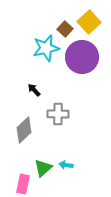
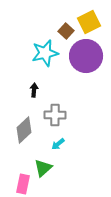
yellow square: rotated 15 degrees clockwise
brown square: moved 1 px right, 2 px down
cyan star: moved 1 px left, 5 px down
purple circle: moved 4 px right, 1 px up
black arrow: rotated 48 degrees clockwise
gray cross: moved 3 px left, 1 px down
cyan arrow: moved 8 px left, 21 px up; rotated 48 degrees counterclockwise
